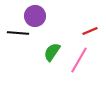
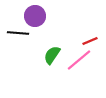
red line: moved 10 px down
green semicircle: moved 3 px down
pink line: rotated 20 degrees clockwise
